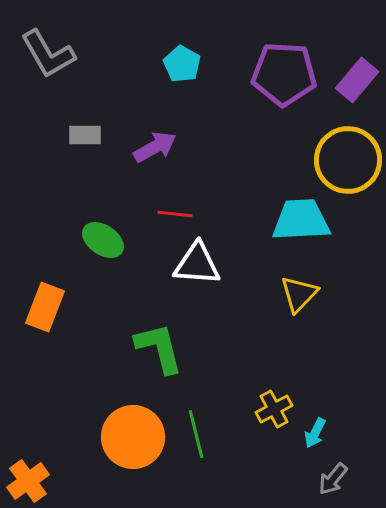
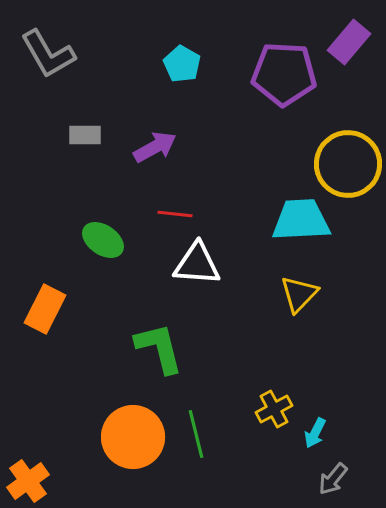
purple rectangle: moved 8 px left, 38 px up
yellow circle: moved 4 px down
orange rectangle: moved 2 px down; rotated 6 degrees clockwise
